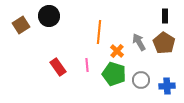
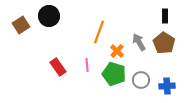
orange line: rotated 15 degrees clockwise
